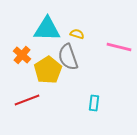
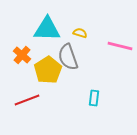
yellow semicircle: moved 3 px right, 1 px up
pink line: moved 1 px right, 1 px up
cyan rectangle: moved 5 px up
